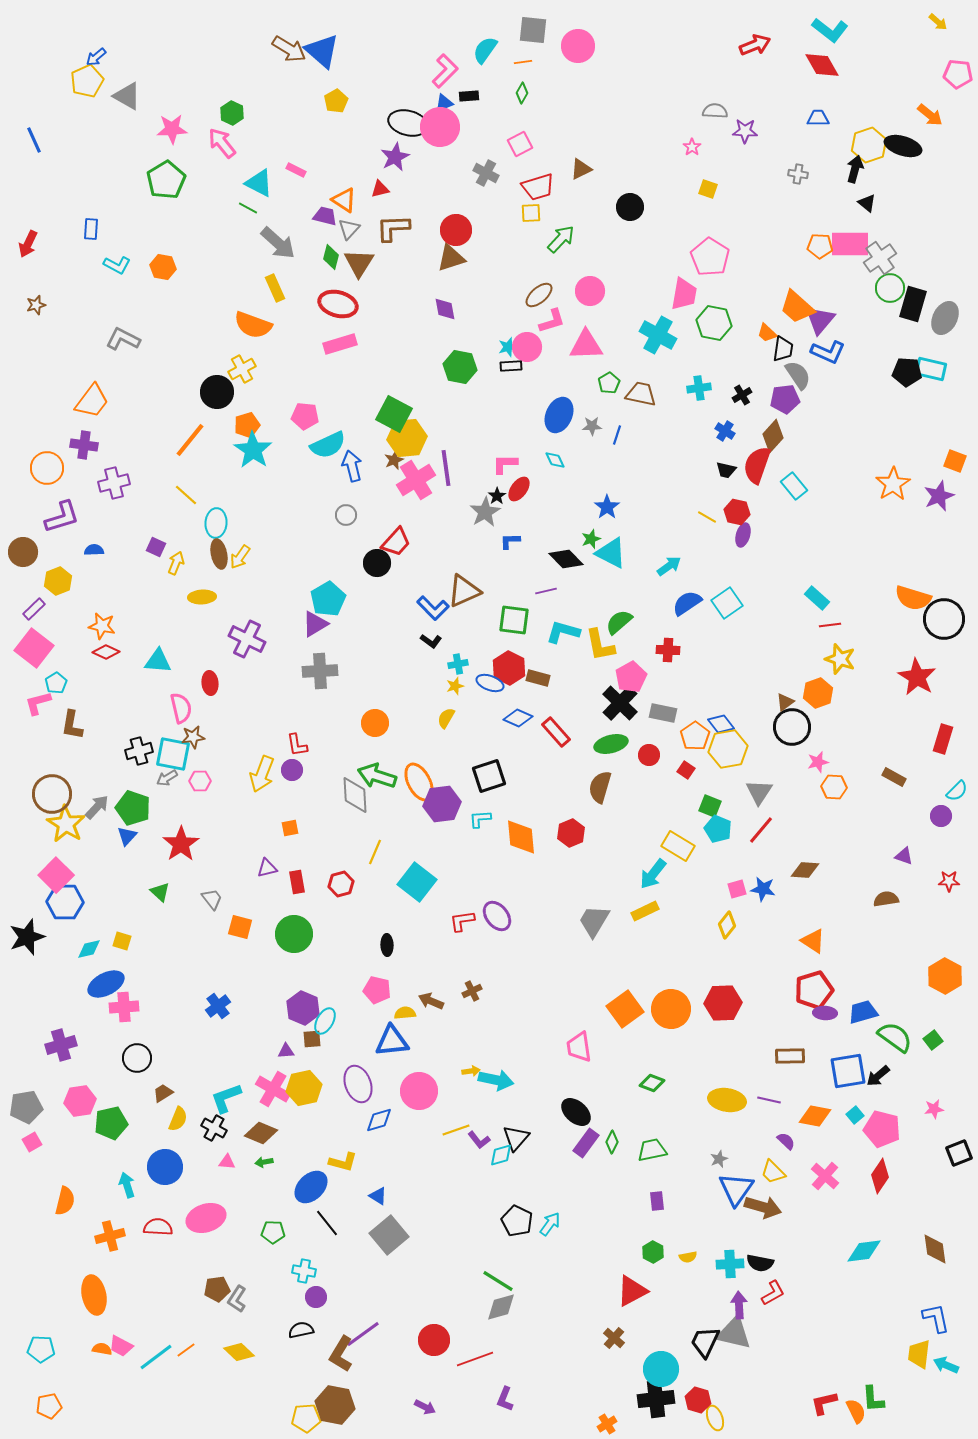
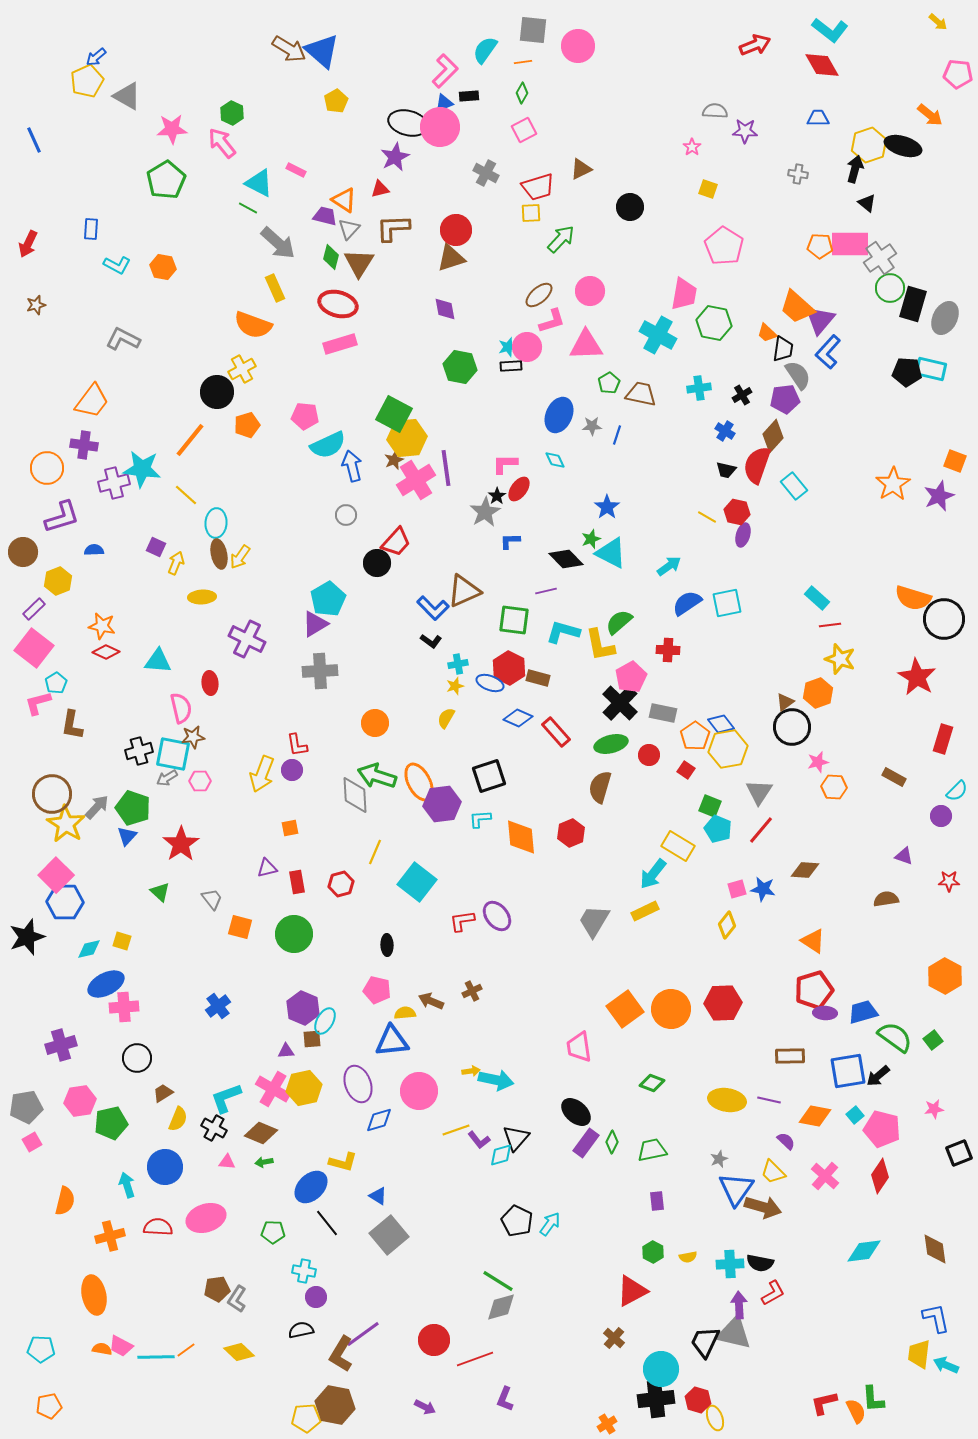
pink square at (520, 144): moved 4 px right, 14 px up
pink pentagon at (710, 257): moved 14 px right, 11 px up
blue L-shape at (828, 352): rotated 108 degrees clockwise
cyan star at (253, 450): moved 111 px left, 19 px down; rotated 27 degrees counterclockwise
cyan square at (727, 603): rotated 24 degrees clockwise
cyan line at (156, 1357): rotated 36 degrees clockwise
